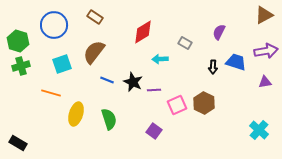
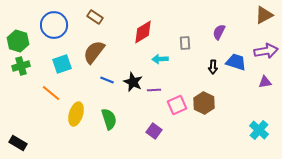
gray rectangle: rotated 56 degrees clockwise
orange line: rotated 24 degrees clockwise
